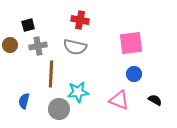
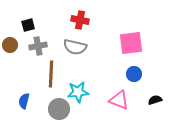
black semicircle: rotated 48 degrees counterclockwise
